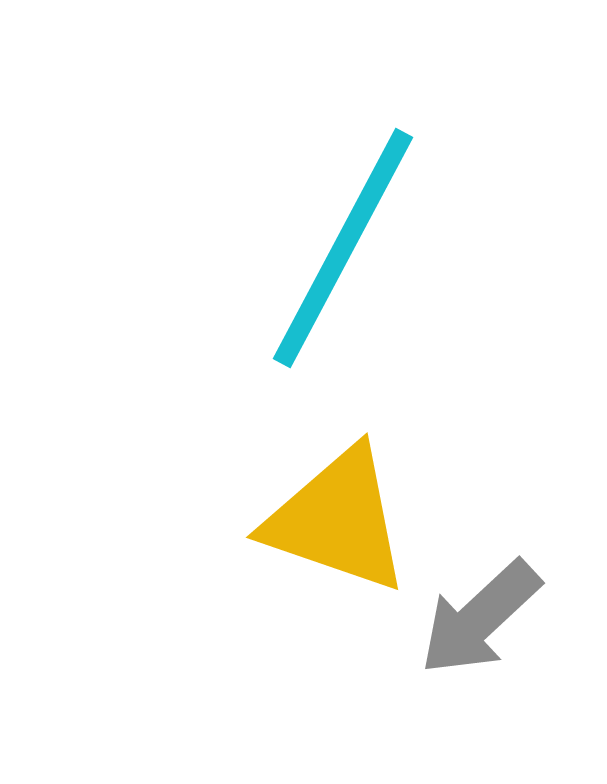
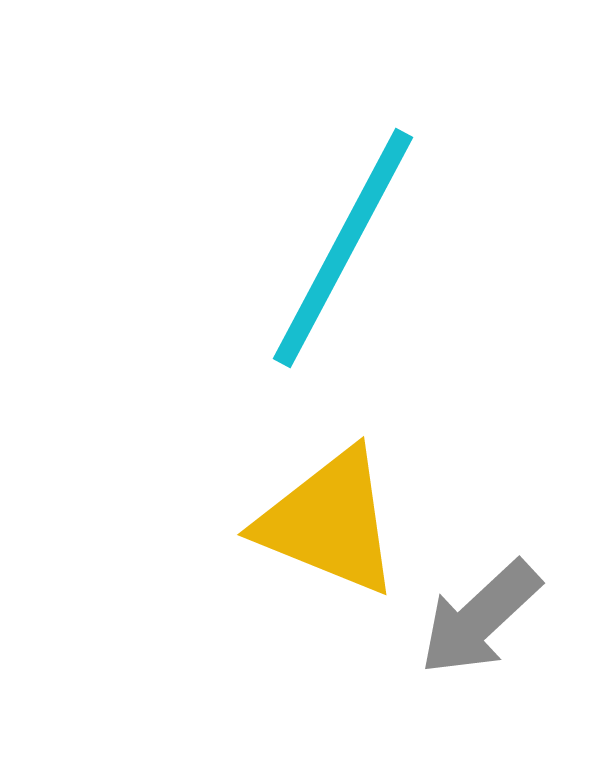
yellow triangle: moved 8 px left, 2 px down; rotated 3 degrees clockwise
